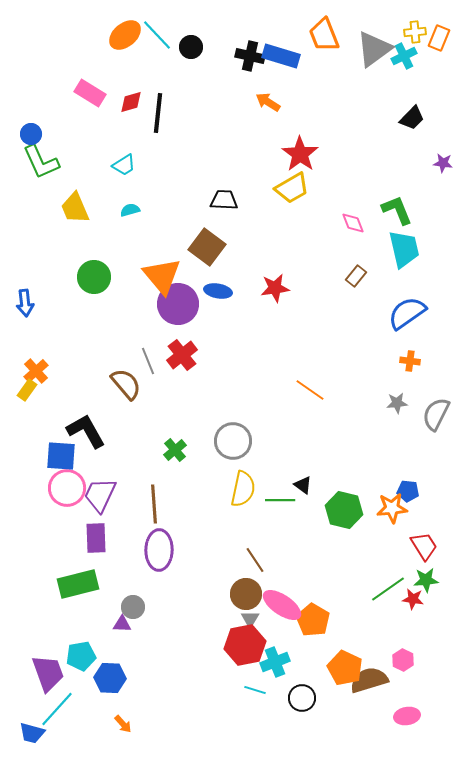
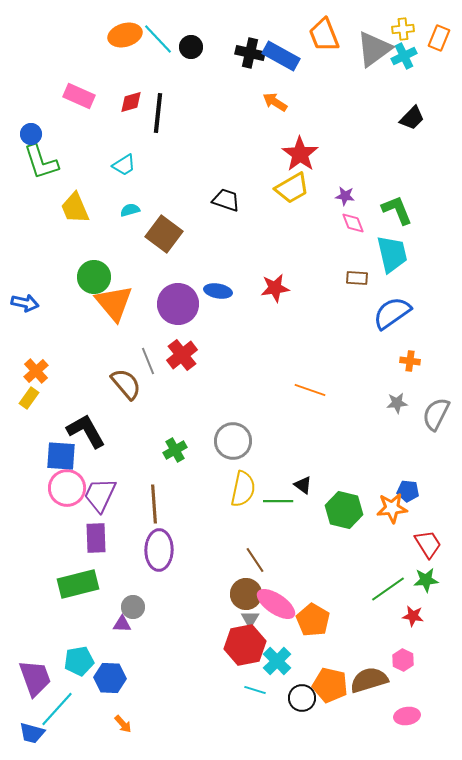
yellow cross at (415, 32): moved 12 px left, 3 px up
orange ellipse at (125, 35): rotated 24 degrees clockwise
cyan line at (157, 35): moved 1 px right, 4 px down
black cross at (250, 56): moved 3 px up
blue rectangle at (281, 56): rotated 12 degrees clockwise
pink rectangle at (90, 93): moved 11 px left, 3 px down; rotated 8 degrees counterclockwise
orange arrow at (268, 102): moved 7 px right
green L-shape at (41, 162): rotated 6 degrees clockwise
purple star at (443, 163): moved 98 px left, 33 px down
black trapezoid at (224, 200): moved 2 px right; rotated 16 degrees clockwise
brown square at (207, 247): moved 43 px left, 13 px up
cyan trapezoid at (404, 249): moved 12 px left, 5 px down
orange triangle at (162, 276): moved 48 px left, 27 px down
brown rectangle at (356, 276): moved 1 px right, 2 px down; rotated 55 degrees clockwise
blue arrow at (25, 303): rotated 72 degrees counterclockwise
blue semicircle at (407, 313): moved 15 px left
yellow rectangle at (27, 390): moved 2 px right, 8 px down
orange line at (310, 390): rotated 16 degrees counterclockwise
green cross at (175, 450): rotated 10 degrees clockwise
green line at (280, 500): moved 2 px left, 1 px down
red trapezoid at (424, 546): moved 4 px right, 2 px up
red star at (413, 599): moved 17 px down
pink ellipse at (282, 605): moved 6 px left, 1 px up
cyan pentagon at (81, 656): moved 2 px left, 5 px down
cyan cross at (275, 662): moved 2 px right, 1 px up; rotated 24 degrees counterclockwise
orange pentagon at (345, 668): moved 15 px left, 17 px down; rotated 12 degrees counterclockwise
purple trapezoid at (48, 673): moved 13 px left, 5 px down
